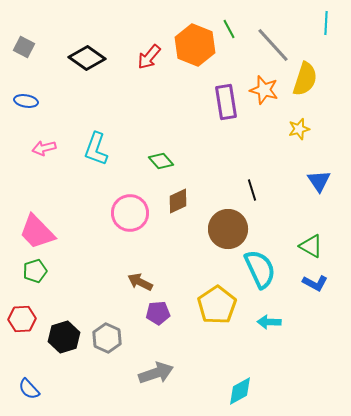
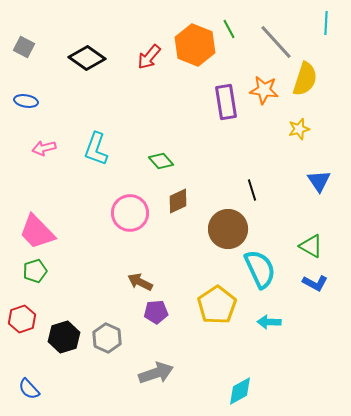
gray line: moved 3 px right, 3 px up
orange star: rotated 8 degrees counterclockwise
purple pentagon: moved 2 px left, 1 px up
red hexagon: rotated 16 degrees counterclockwise
